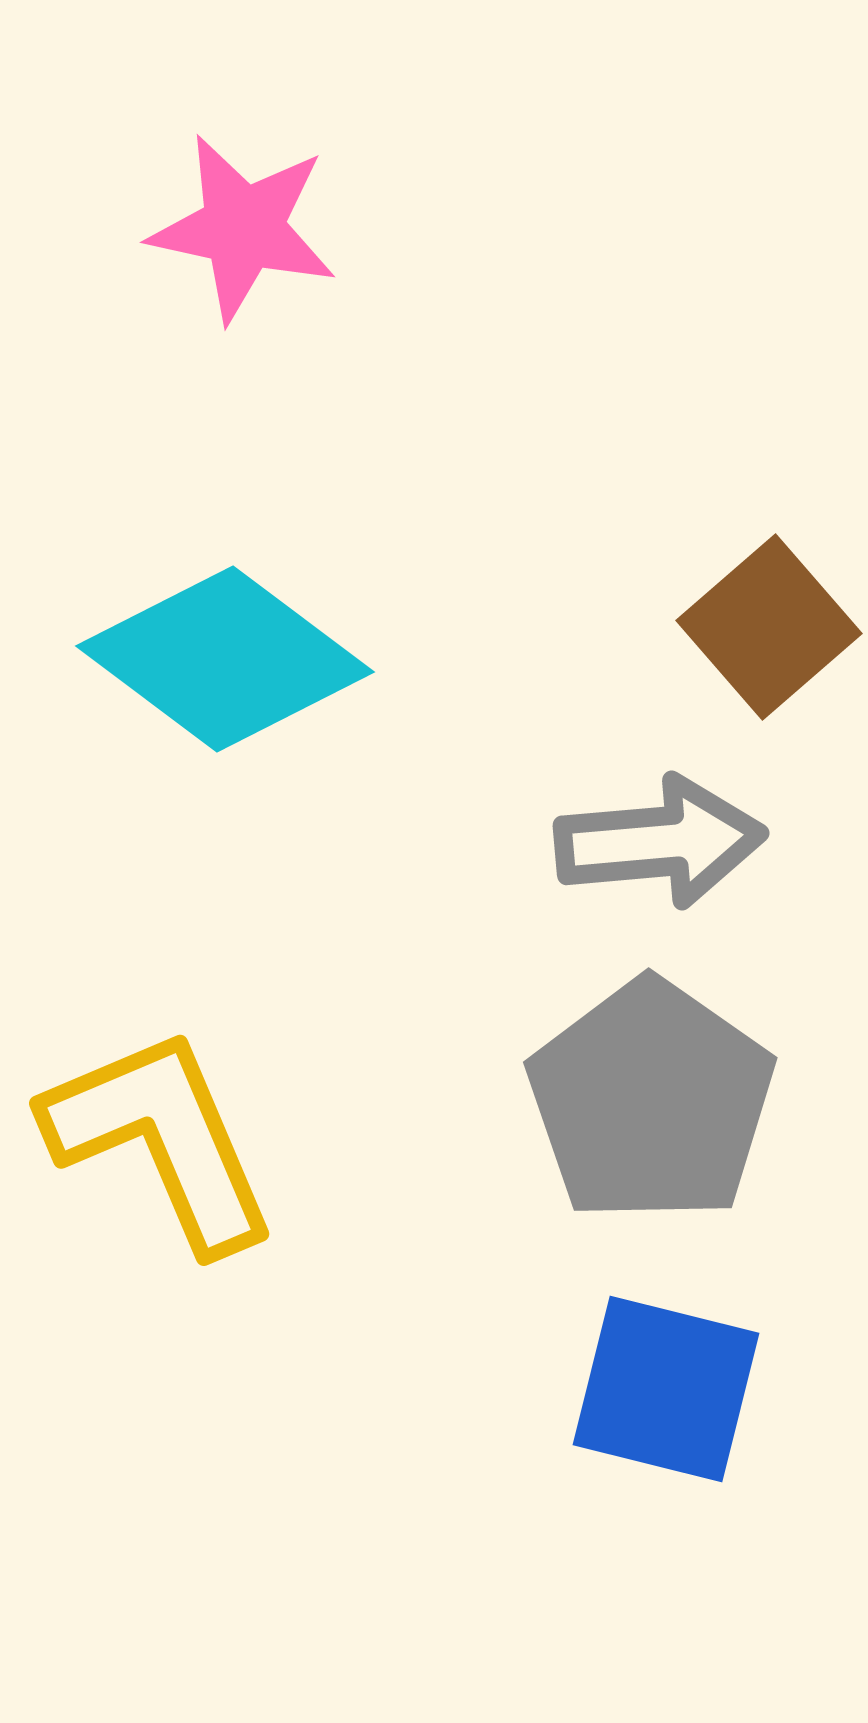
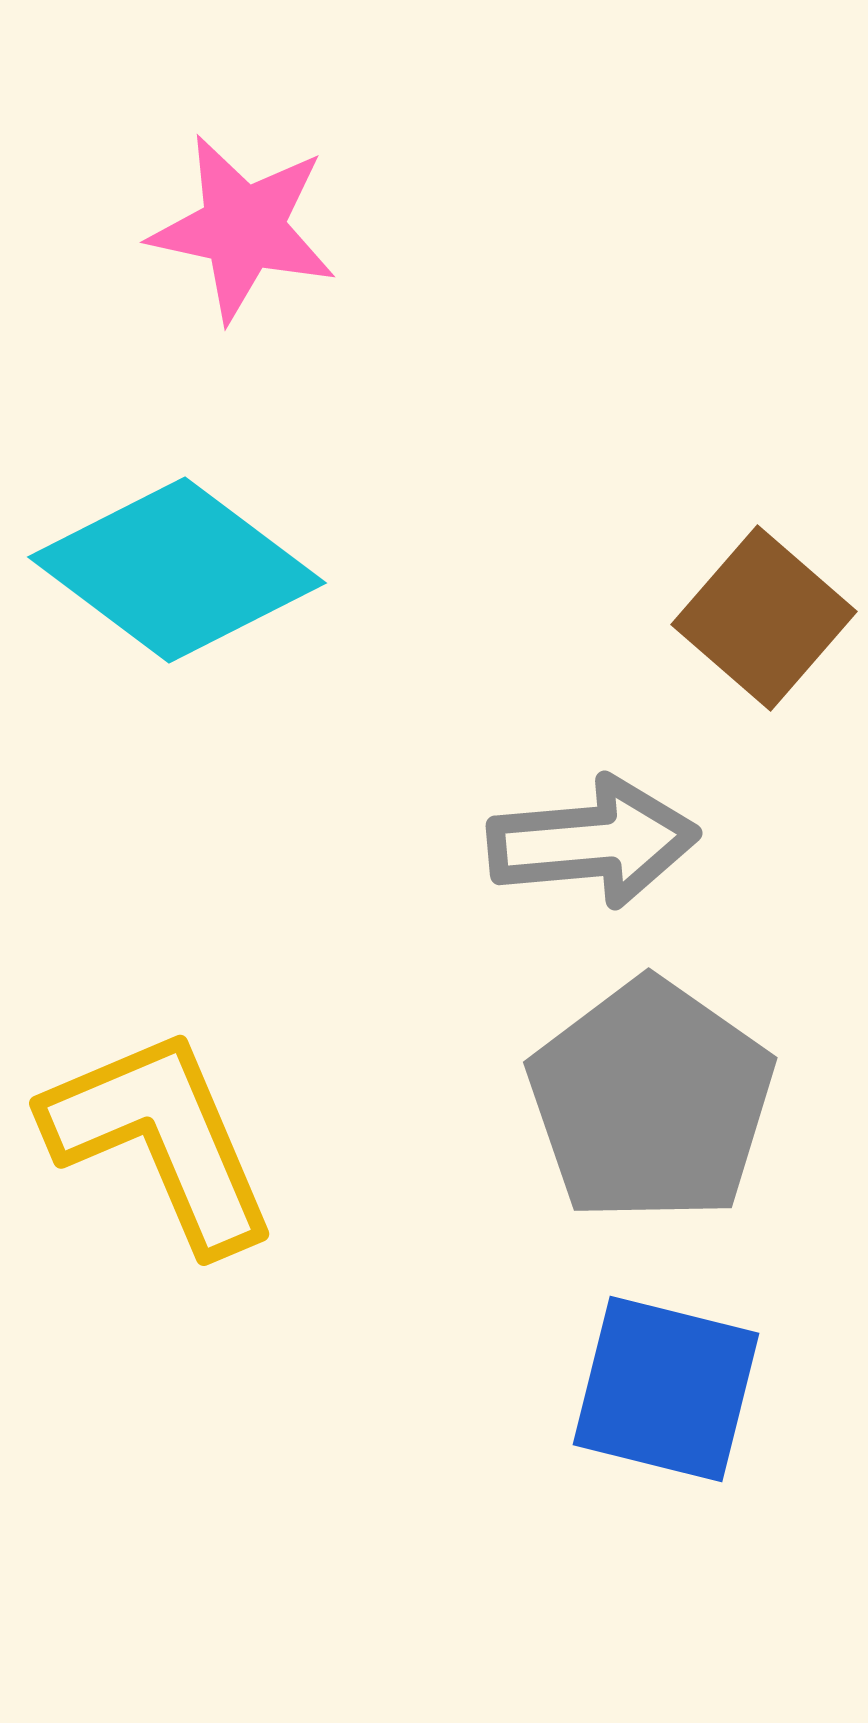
brown square: moved 5 px left, 9 px up; rotated 8 degrees counterclockwise
cyan diamond: moved 48 px left, 89 px up
gray arrow: moved 67 px left
